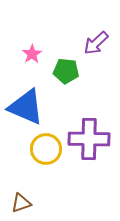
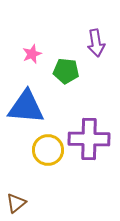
purple arrow: rotated 56 degrees counterclockwise
pink star: rotated 12 degrees clockwise
blue triangle: rotated 18 degrees counterclockwise
yellow circle: moved 2 px right, 1 px down
brown triangle: moved 5 px left; rotated 20 degrees counterclockwise
